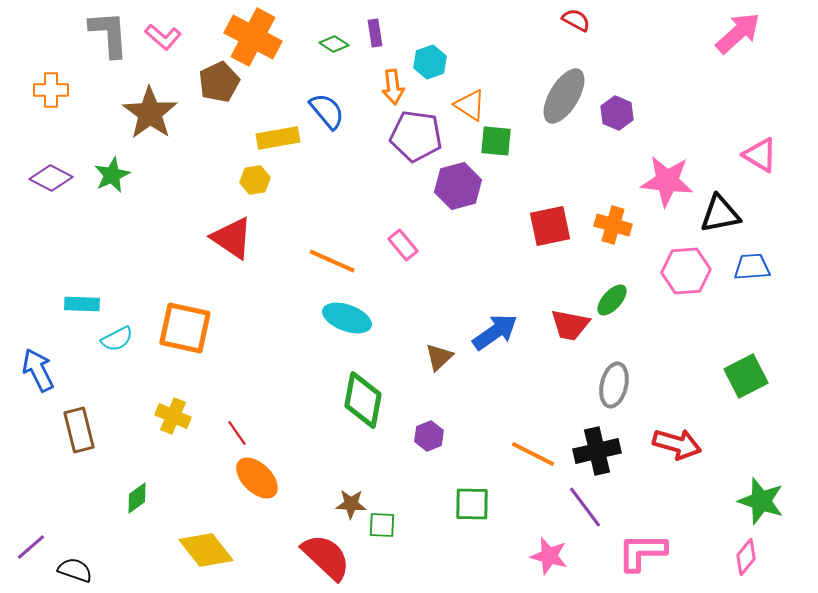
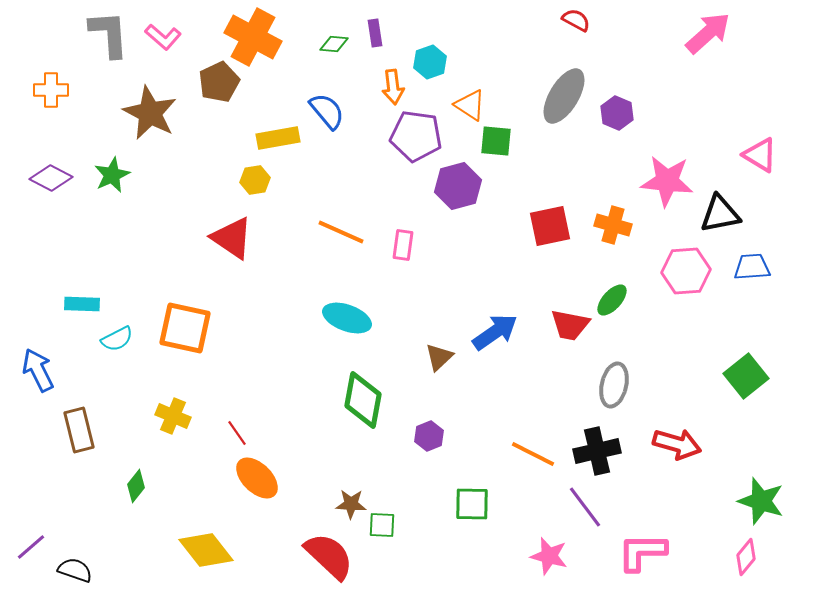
pink arrow at (738, 33): moved 30 px left
green diamond at (334, 44): rotated 28 degrees counterclockwise
brown star at (150, 113): rotated 8 degrees counterclockwise
pink rectangle at (403, 245): rotated 48 degrees clockwise
orange line at (332, 261): moved 9 px right, 29 px up
green square at (746, 376): rotated 12 degrees counterclockwise
green diamond at (137, 498): moved 1 px left, 12 px up; rotated 16 degrees counterclockwise
red semicircle at (326, 557): moved 3 px right, 1 px up
